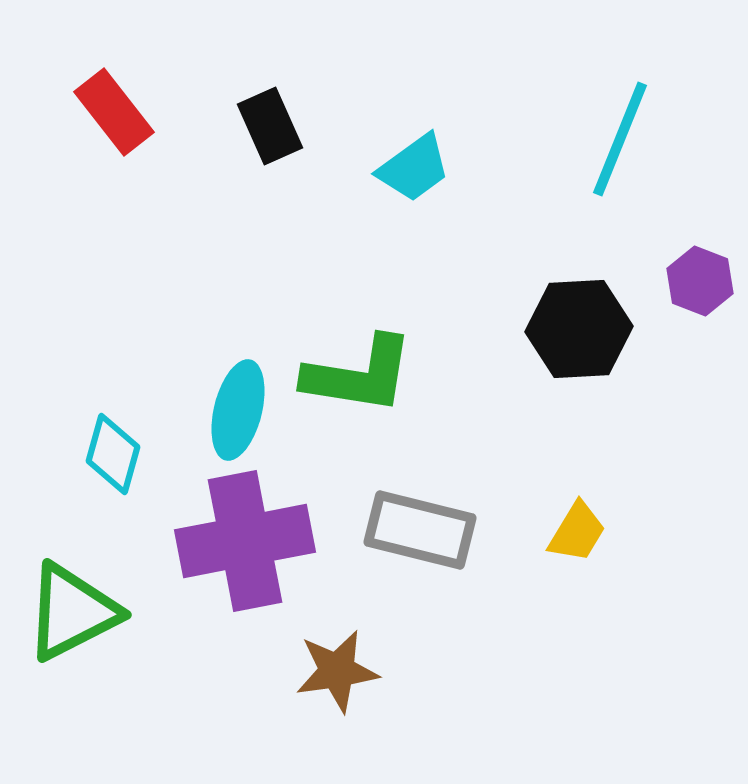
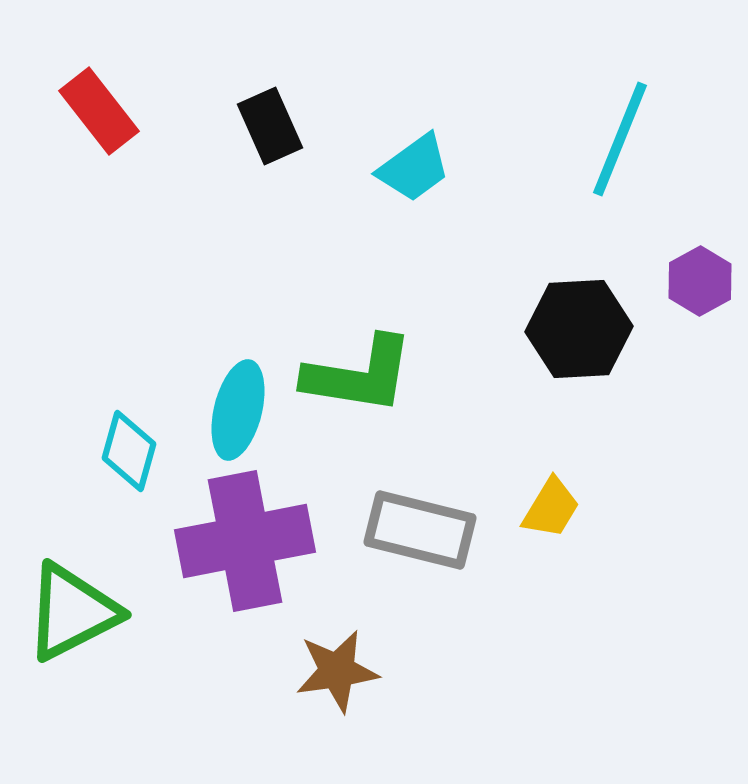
red rectangle: moved 15 px left, 1 px up
purple hexagon: rotated 10 degrees clockwise
cyan diamond: moved 16 px right, 3 px up
yellow trapezoid: moved 26 px left, 24 px up
